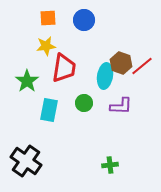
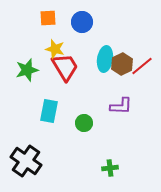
blue circle: moved 2 px left, 2 px down
yellow star: moved 9 px right, 3 px down; rotated 24 degrees clockwise
brown hexagon: moved 1 px right, 1 px down; rotated 15 degrees clockwise
red trapezoid: moved 1 px right, 1 px up; rotated 40 degrees counterclockwise
cyan ellipse: moved 17 px up
green star: moved 11 px up; rotated 20 degrees clockwise
green circle: moved 20 px down
cyan rectangle: moved 1 px down
green cross: moved 3 px down
